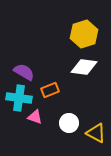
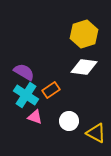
orange rectangle: moved 1 px right; rotated 12 degrees counterclockwise
cyan cross: moved 7 px right, 3 px up; rotated 25 degrees clockwise
white circle: moved 2 px up
